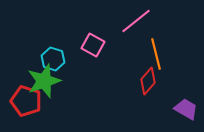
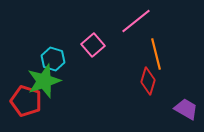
pink square: rotated 20 degrees clockwise
red diamond: rotated 24 degrees counterclockwise
